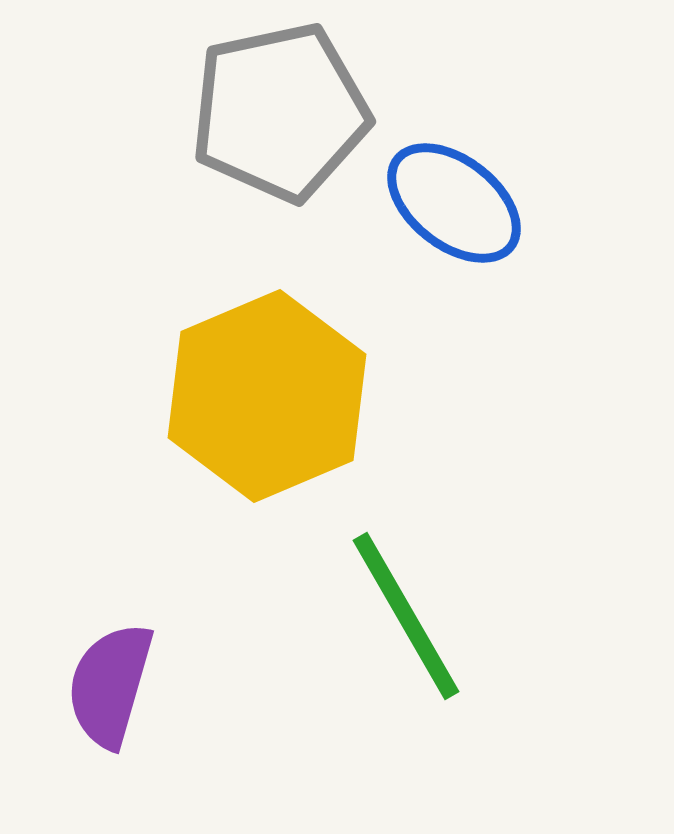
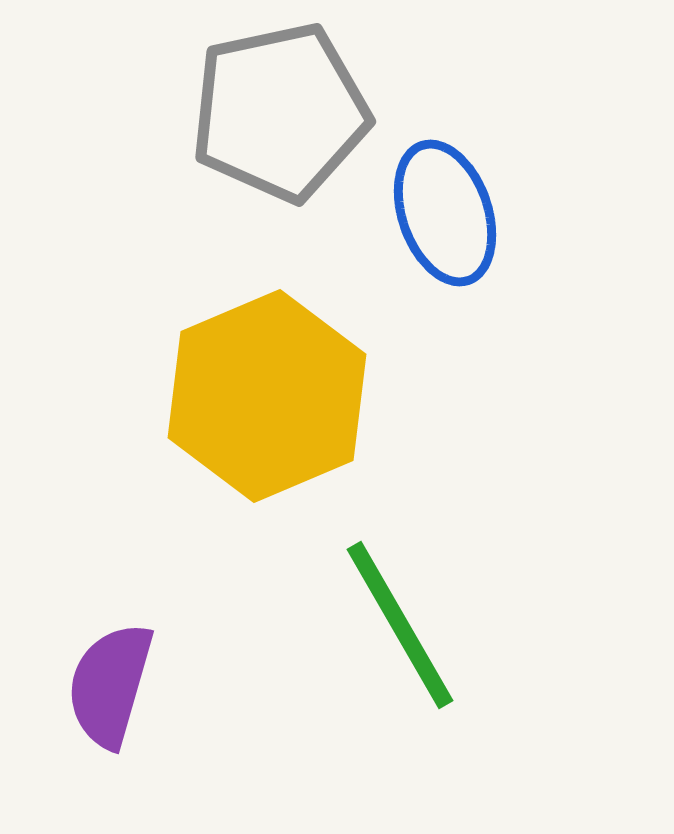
blue ellipse: moved 9 px left, 10 px down; rotated 33 degrees clockwise
green line: moved 6 px left, 9 px down
